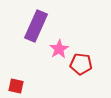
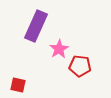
red pentagon: moved 1 px left, 2 px down
red square: moved 2 px right, 1 px up
